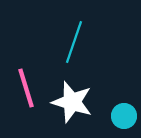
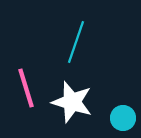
cyan line: moved 2 px right
cyan circle: moved 1 px left, 2 px down
